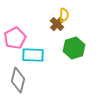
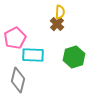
yellow semicircle: moved 4 px left, 3 px up
green hexagon: moved 9 px down
